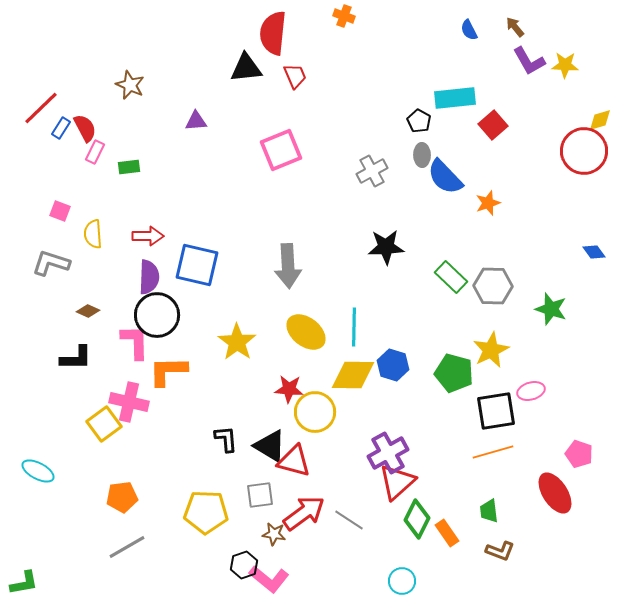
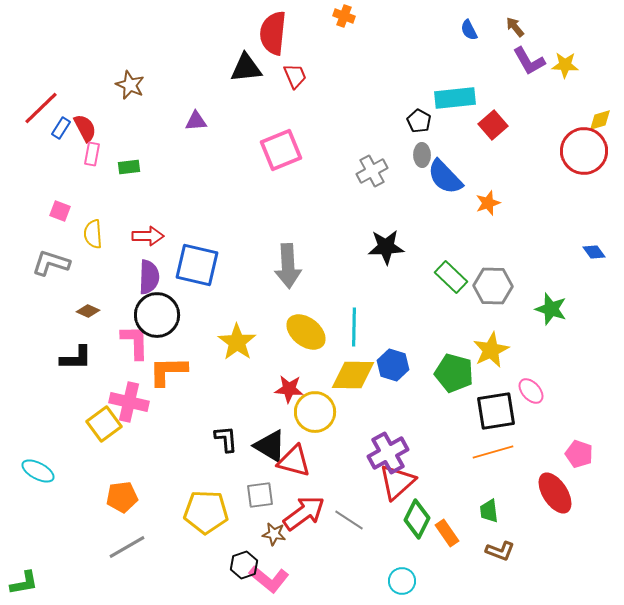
pink rectangle at (95, 152): moved 3 px left, 2 px down; rotated 15 degrees counterclockwise
pink ellipse at (531, 391): rotated 64 degrees clockwise
